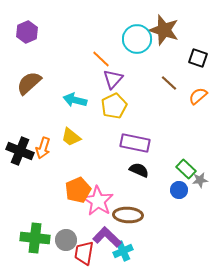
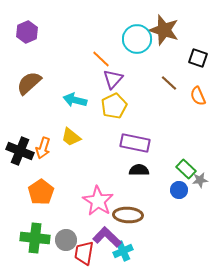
orange semicircle: rotated 72 degrees counterclockwise
black semicircle: rotated 24 degrees counterclockwise
orange pentagon: moved 37 px left, 2 px down; rotated 10 degrees counterclockwise
